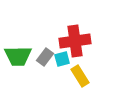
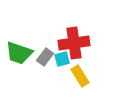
red cross: moved 1 px left, 2 px down
green trapezoid: moved 1 px right, 3 px up; rotated 20 degrees clockwise
